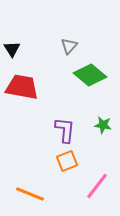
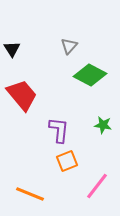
green diamond: rotated 12 degrees counterclockwise
red trapezoid: moved 8 px down; rotated 40 degrees clockwise
purple L-shape: moved 6 px left
